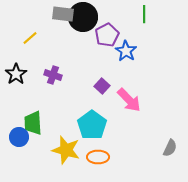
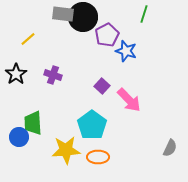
green line: rotated 18 degrees clockwise
yellow line: moved 2 px left, 1 px down
blue star: rotated 15 degrees counterclockwise
yellow star: rotated 20 degrees counterclockwise
